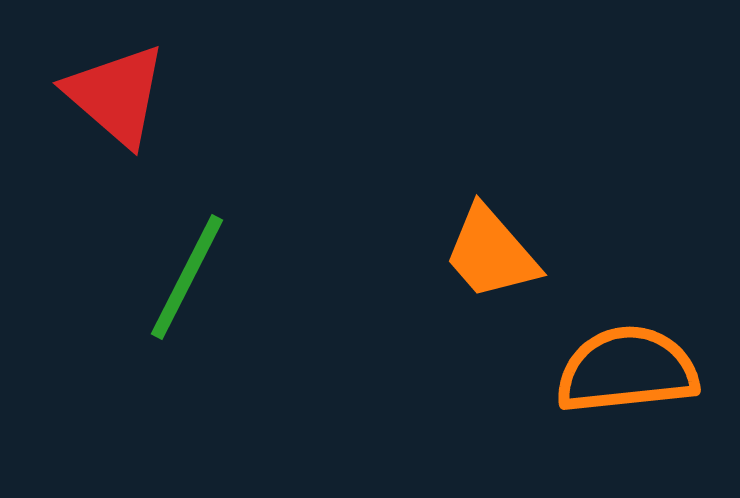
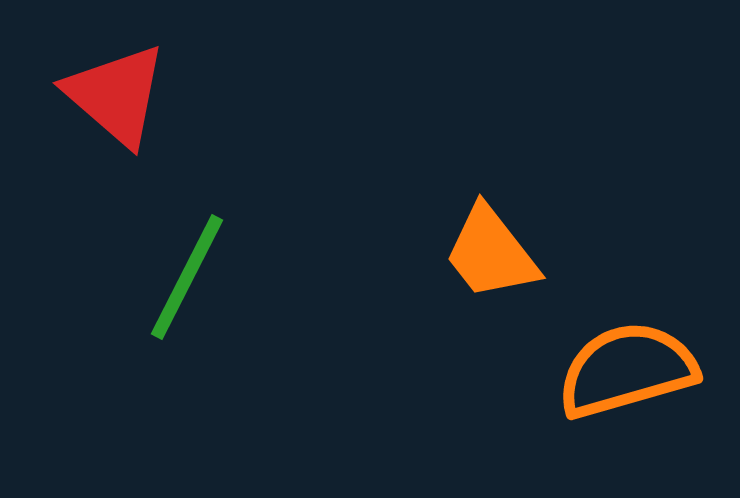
orange trapezoid: rotated 3 degrees clockwise
orange semicircle: rotated 10 degrees counterclockwise
